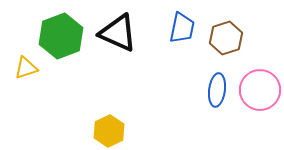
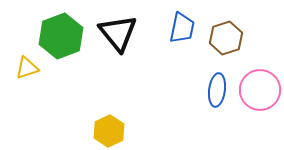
black triangle: rotated 27 degrees clockwise
yellow triangle: moved 1 px right
